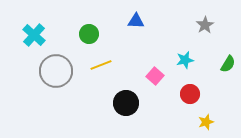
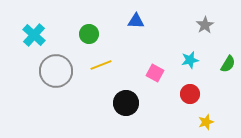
cyan star: moved 5 px right
pink square: moved 3 px up; rotated 12 degrees counterclockwise
